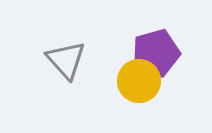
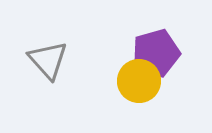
gray triangle: moved 18 px left
